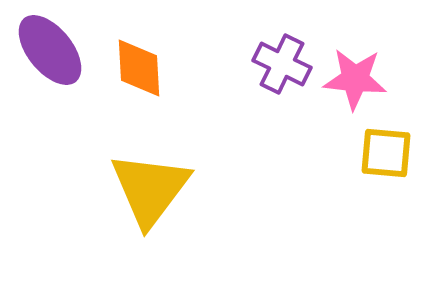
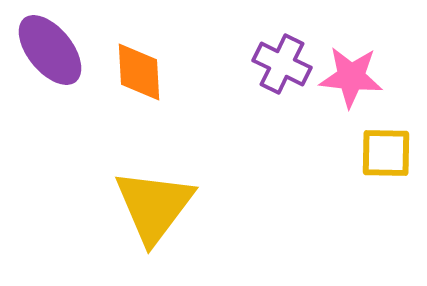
orange diamond: moved 4 px down
pink star: moved 4 px left, 2 px up
yellow square: rotated 4 degrees counterclockwise
yellow triangle: moved 4 px right, 17 px down
